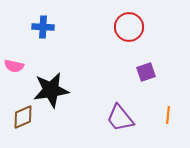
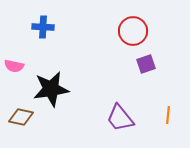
red circle: moved 4 px right, 4 px down
purple square: moved 8 px up
black star: moved 1 px up
brown diamond: moved 2 px left; rotated 35 degrees clockwise
